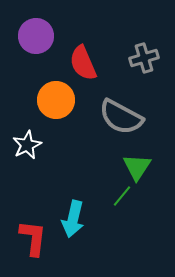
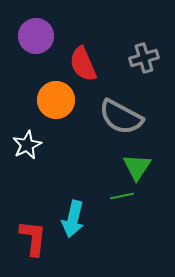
red semicircle: moved 1 px down
green line: rotated 40 degrees clockwise
